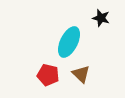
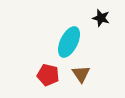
brown triangle: rotated 12 degrees clockwise
